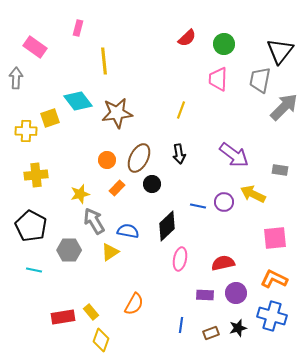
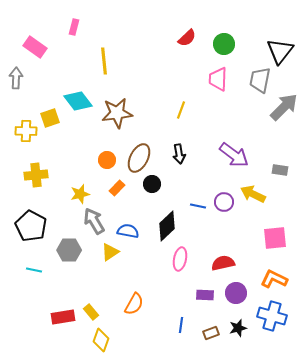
pink rectangle at (78, 28): moved 4 px left, 1 px up
